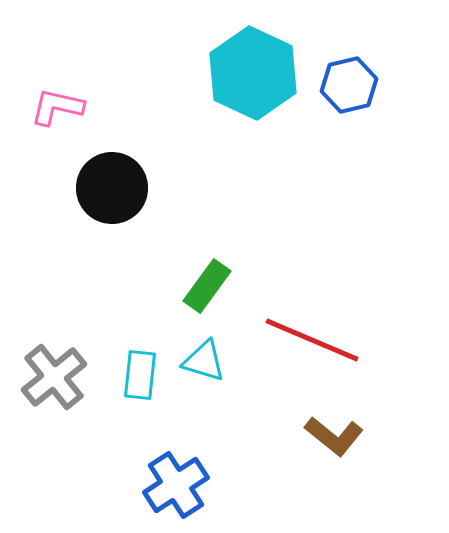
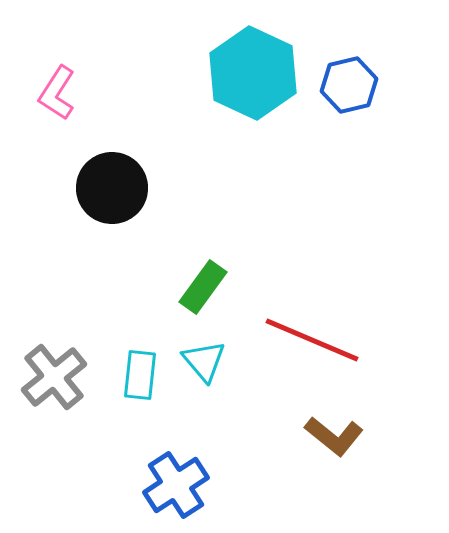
pink L-shape: moved 14 px up; rotated 70 degrees counterclockwise
green rectangle: moved 4 px left, 1 px down
cyan triangle: rotated 33 degrees clockwise
